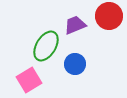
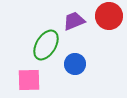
purple trapezoid: moved 1 px left, 4 px up
green ellipse: moved 1 px up
pink square: rotated 30 degrees clockwise
